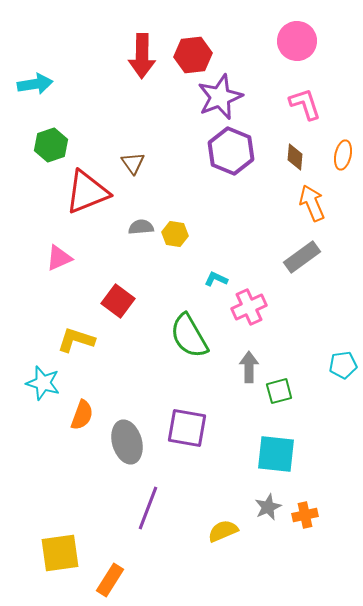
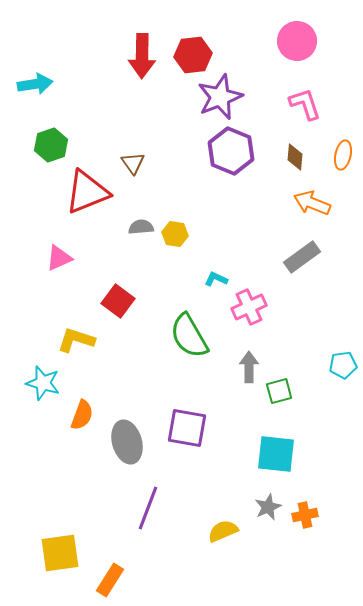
orange arrow: rotated 45 degrees counterclockwise
